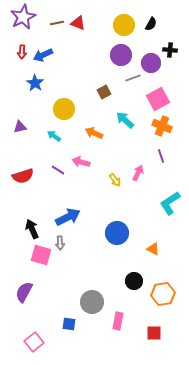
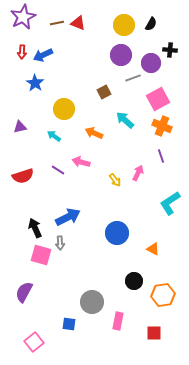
black arrow at (32, 229): moved 3 px right, 1 px up
orange hexagon at (163, 294): moved 1 px down
